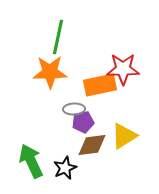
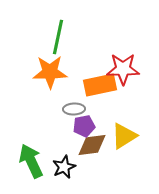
purple pentagon: moved 1 px right, 4 px down
black star: moved 1 px left, 1 px up
